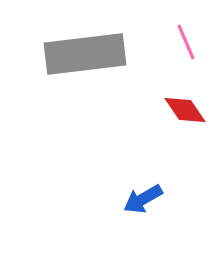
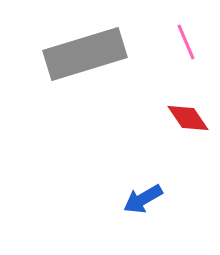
gray rectangle: rotated 10 degrees counterclockwise
red diamond: moved 3 px right, 8 px down
